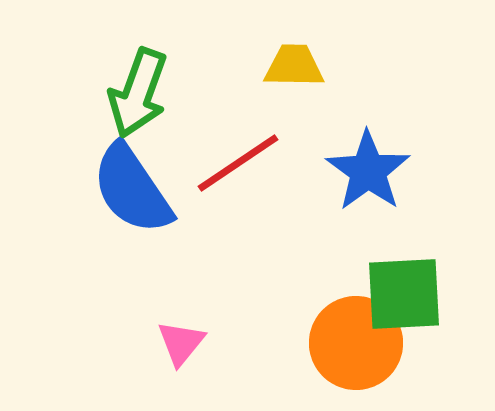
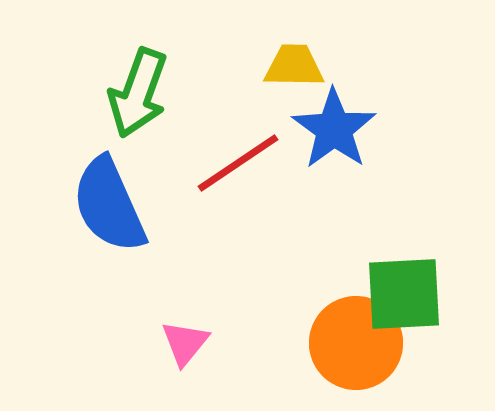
blue star: moved 34 px left, 42 px up
blue semicircle: moved 23 px left, 16 px down; rotated 10 degrees clockwise
pink triangle: moved 4 px right
